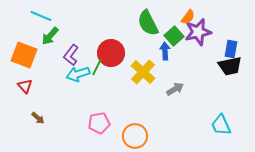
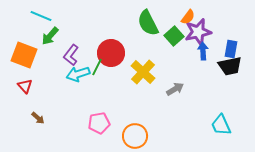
blue arrow: moved 38 px right
